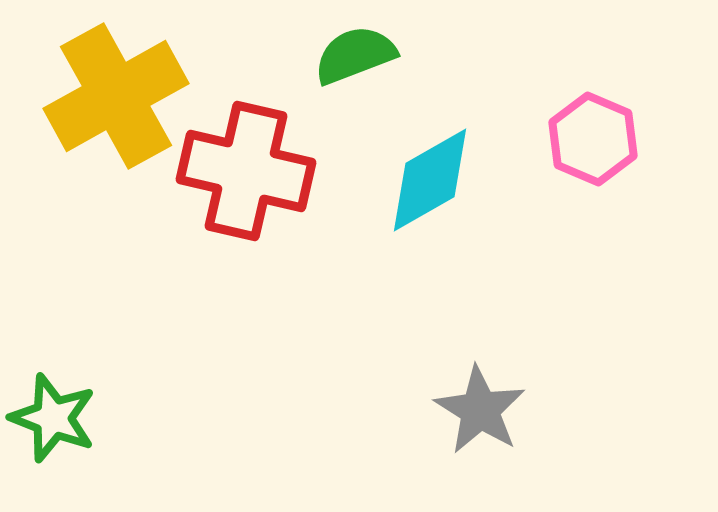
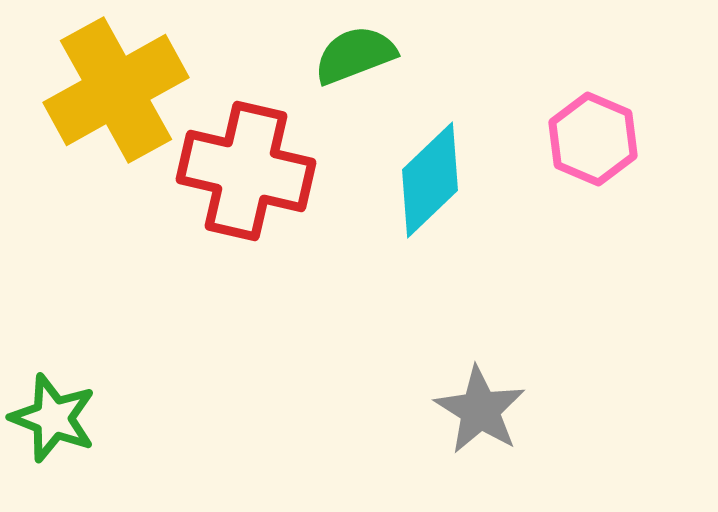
yellow cross: moved 6 px up
cyan diamond: rotated 14 degrees counterclockwise
